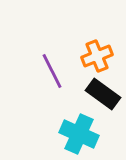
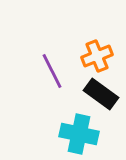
black rectangle: moved 2 px left
cyan cross: rotated 12 degrees counterclockwise
